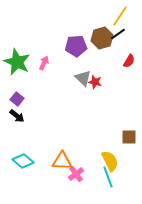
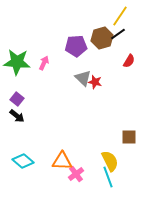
green star: rotated 20 degrees counterclockwise
